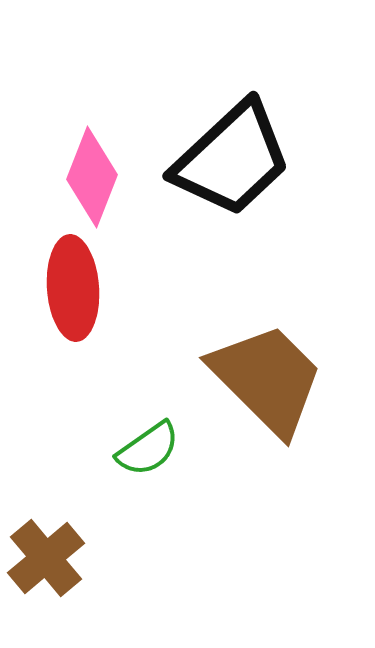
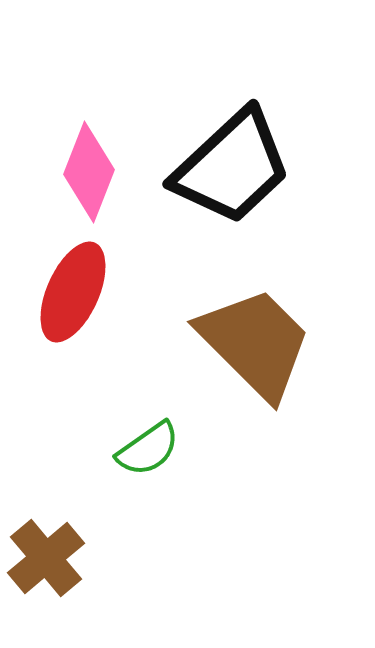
black trapezoid: moved 8 px down
pink diamond: moved 3 px left, 5 px up
red ellipse: moved 4 px down; rotated 28 degrees clockwise
brown trapezoid: moved 12 px left, 36 px up
